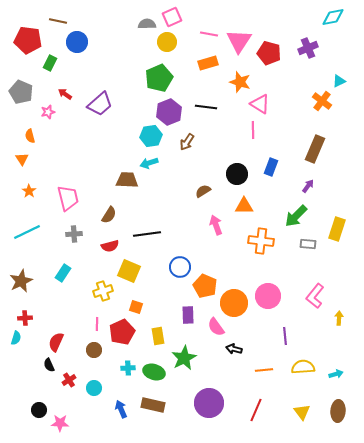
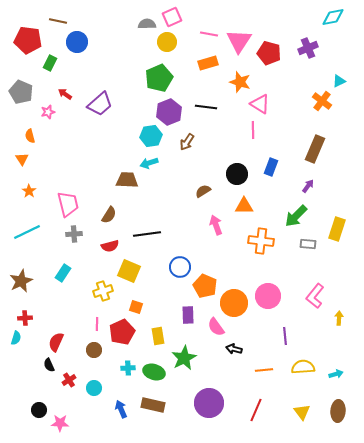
pink trapezoid at (68, 198): moved 6 px down
